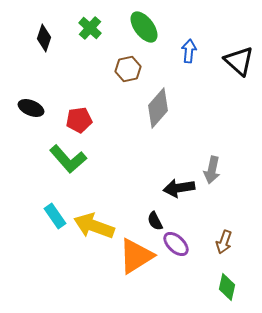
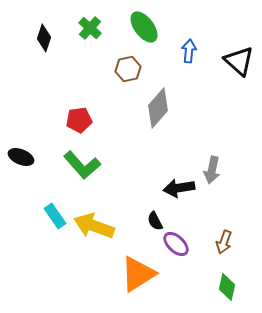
black ellipse: moved 10 px left, 49 px down
green L-shape: moved 14 px right, 6 px down
orange triangle: moved 2 px right, 18 px down
